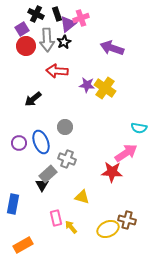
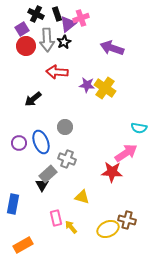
red arrow: moved 1 px down
